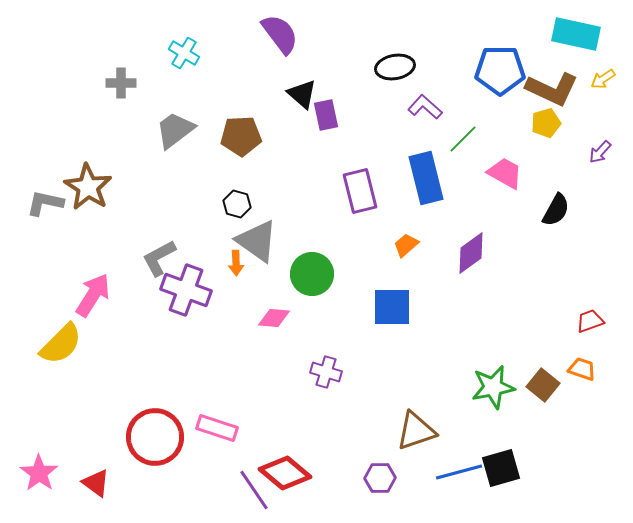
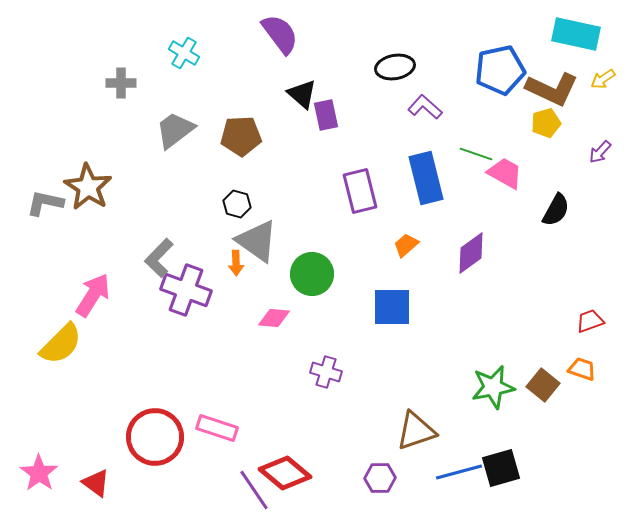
blue pentagon at (500, 70): rotated 12 degrees counterclockwise
green line at (463, 139): moved 13 px right, 15 px down; rotated 64 degrees clockwise
gray L-shape at (159, 258): rotated 18 degrees counterclockwise
